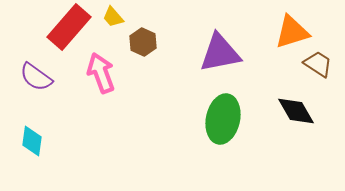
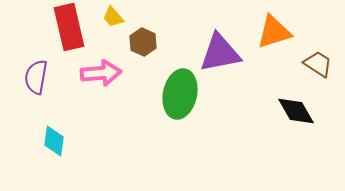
red rectangle: rotated 54 degrees counterclockwise
orange triangle: moved 18 px left
pink arrow: rotated 105 degrees clockwise
purple semicircle: rotated 64 degrees clockwise
green ellipse: moved 43 px left, 25 px up
cyan diamond: moved 22 px right
